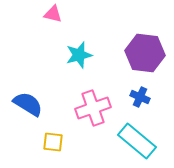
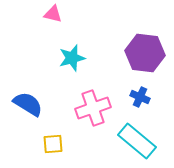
cyan star: moved 7 px left, 3 px down
yellow square: moved 2 px down; rotated 10 degrees counterclockwise
